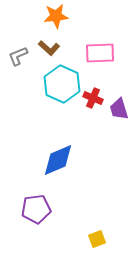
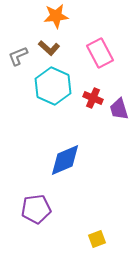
pink rectangle: rotated 64 degrees clockwise
cyan hexagon: moved 9 px left, 2 px down
blue diamond: moved 7 px right
